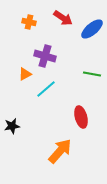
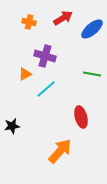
red arrow: rotated 66 degrees counterclockwise
